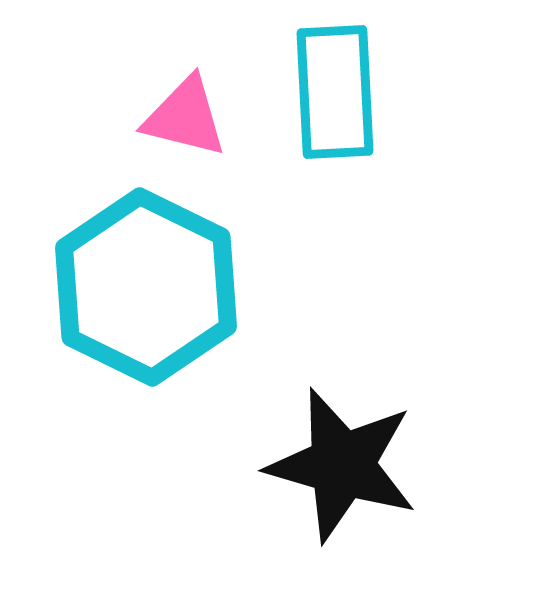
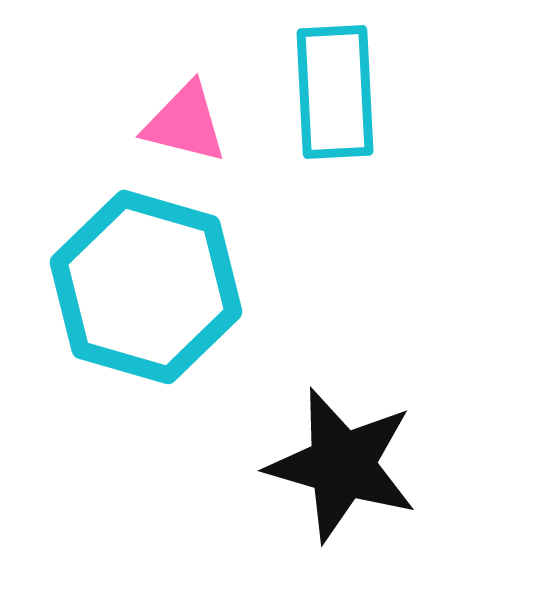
pink triangle: moved 6 px down
cyan hexagon: rotated 10 degrees counterclockwise
